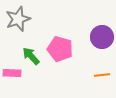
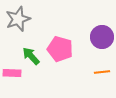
orange line: moved 3 px up
